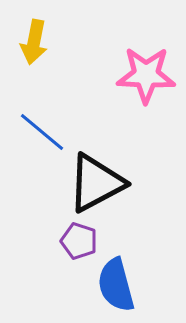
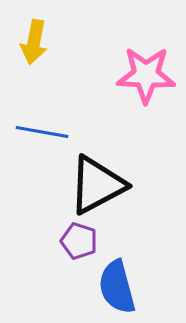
blue line: rotated 30 degrees counterclockwise
black triangle: moved 1 px right, 2 px down
blue semicircle: moved 1 px right, 2 px down
